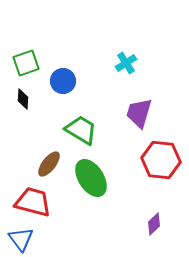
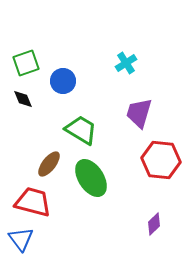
black diamond: rotated 25 degrees counterclockwise
